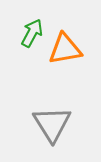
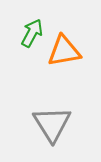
orange triangle: moved 1 px left, 2 px down
